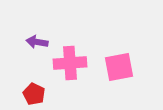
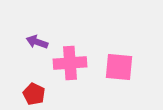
purple arrow: rotated 10 degrees clockwise
pink square: rotated 16 degrees clockwise
